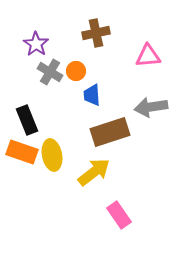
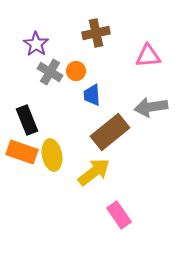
brown rectangle: rotated 21 degrees counterclockwise
